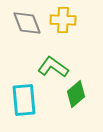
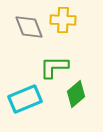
gray diamond: moved 2 px right, 4 px down
green L-shape: moved 1 px right; rotated 36 degrees counterclockwise
cyan rectangle: moved 1 px right, 1 px up; rotated 72 degrees clockwise
